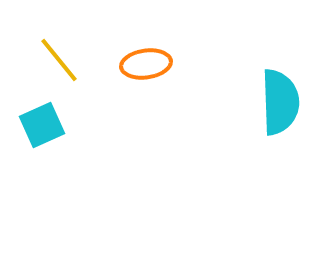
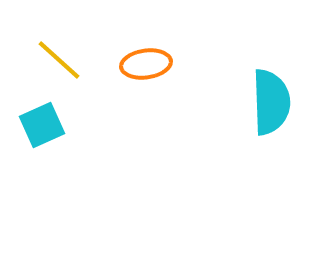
yellow line: rotated 9 degrees counterclockwise
cyan semicircle: moved 9 px left
